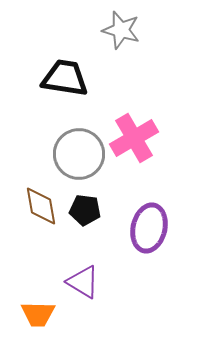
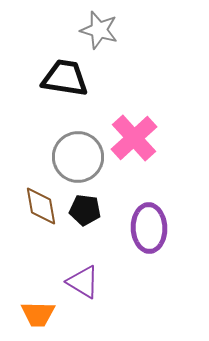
gray star: moved 22 px left
pink cross: rotated 12 degrees counterclockwise
gray circle: moved 1 px left, 3 px down
purple ellipse: rotated 15 degrees counterclockwise
